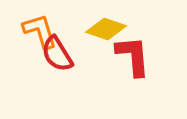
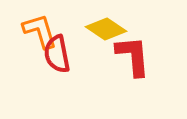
yellow diamond: rotated 15 degrees clockwise
red semicircle: rotated 21 degrees clockwise
